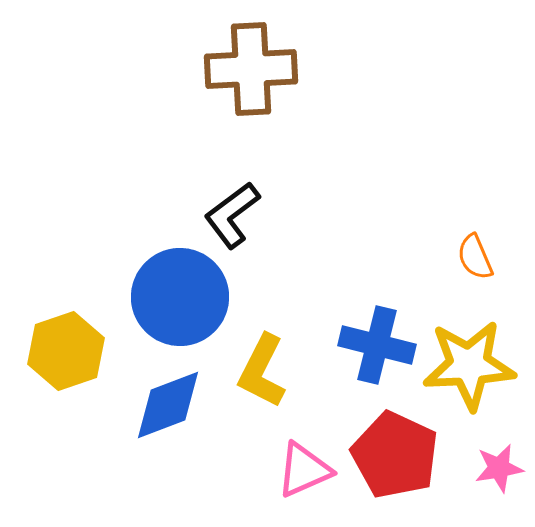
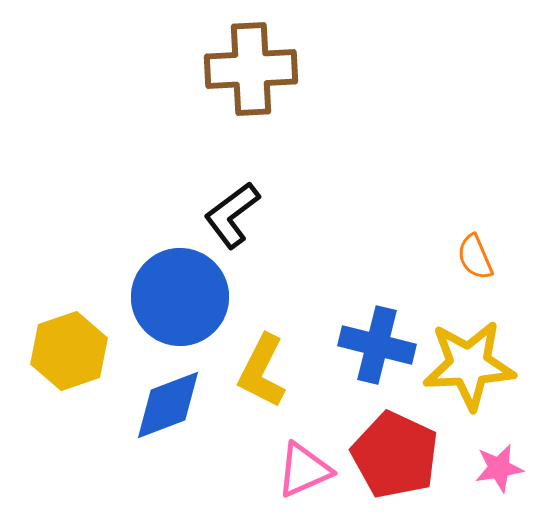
yellow hexagon: moved 3 px right
